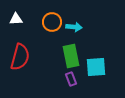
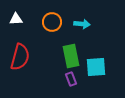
cyan arrow: moved 8 px right, 3 px up
